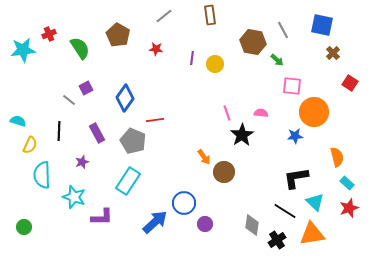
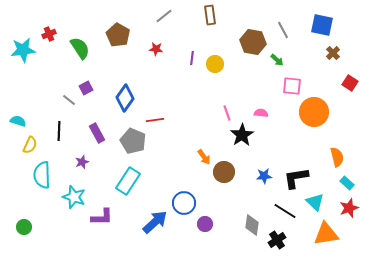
blue star at (295, 136): moved 31 px left, 40 px down
orange triangle at (312, 234): moved 14 px right
